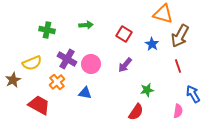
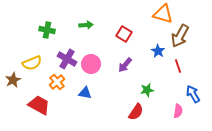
blue star: moved 6 px right, 7 px down
